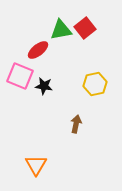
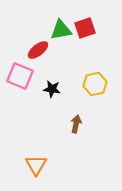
red square: rotated 20 degrees clockwise
black star: moved 8 px right, 3 px down
